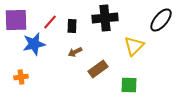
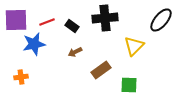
red line: moved 3 px left; rotated 28 degrees clockwise
black rectangle: rotated 56 degrees counterclockwise
brown rectangle: moved 3 px right, 1 px down
